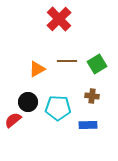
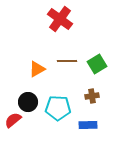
red cross: moved 1 px right; rotated 10 degrees counterclockwise
brown cross: rotated 16 degrees counterclockwise
